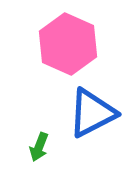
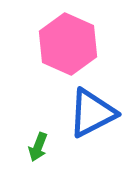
green arrow: moved 1 px left
